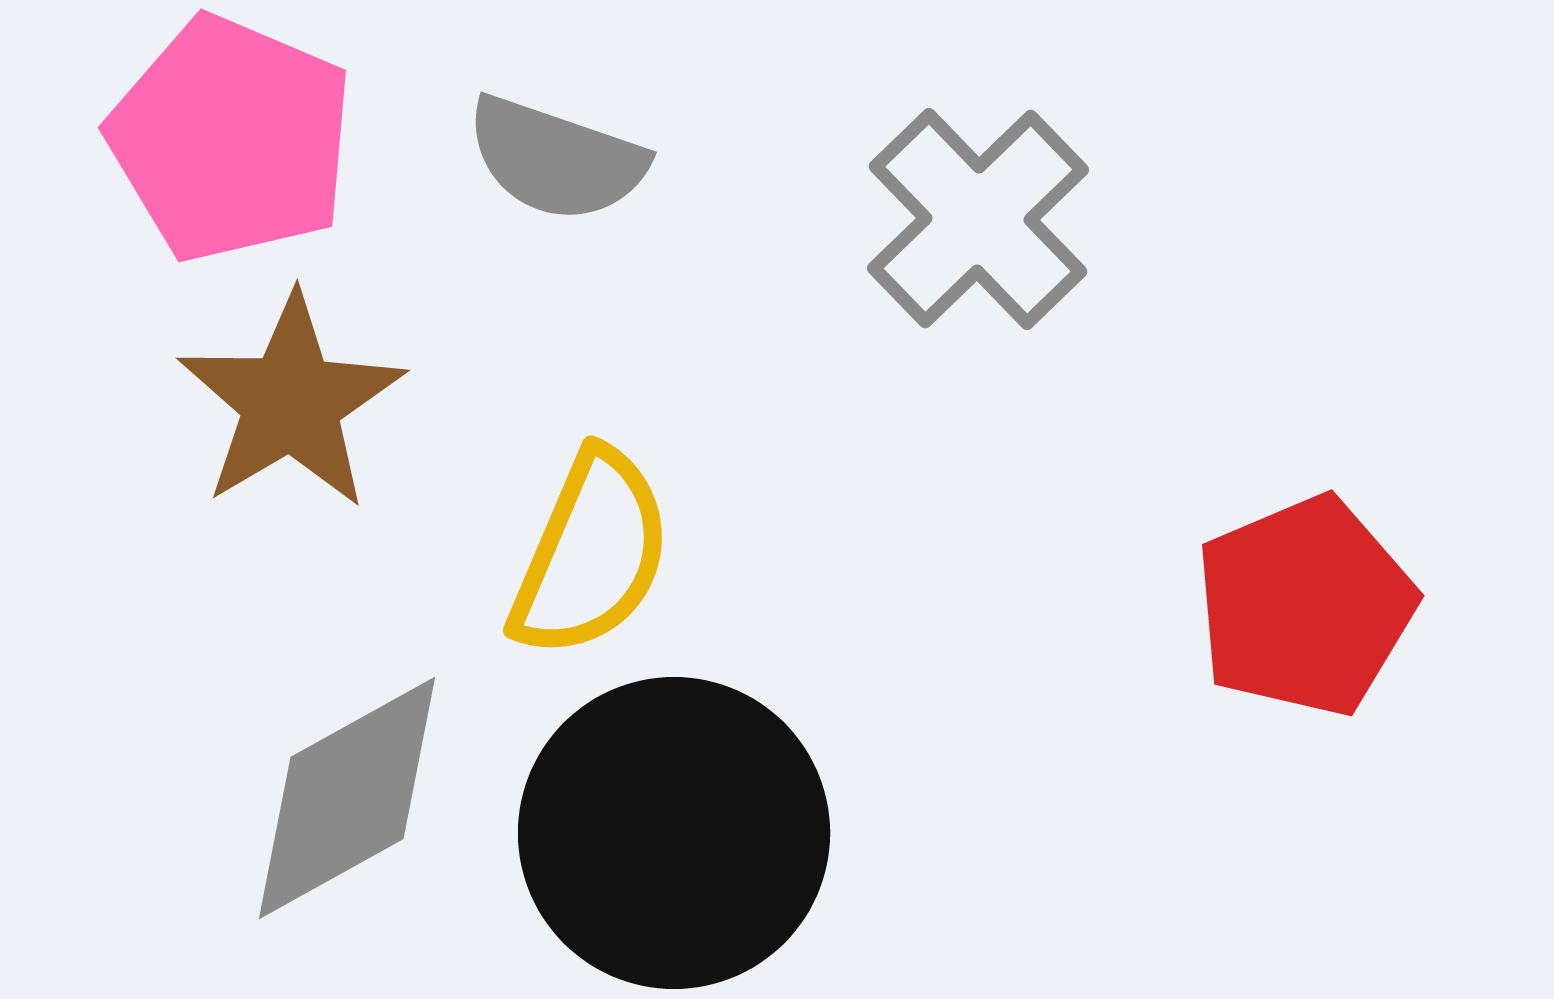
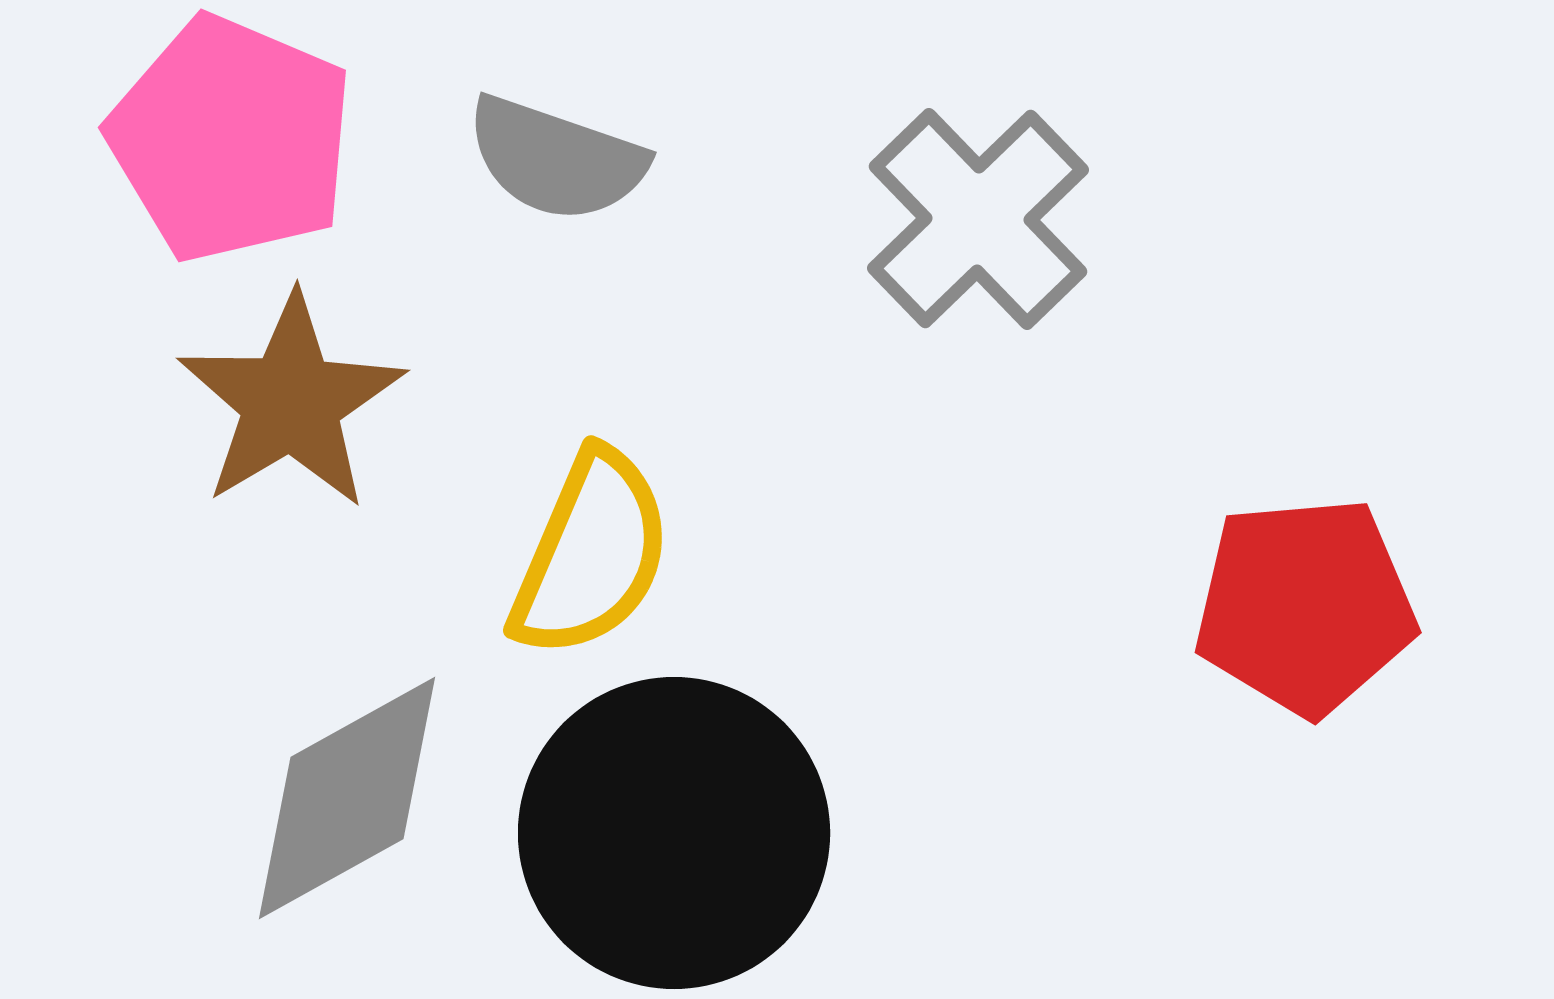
red pentagon: rotated 18 degrees clockwise
